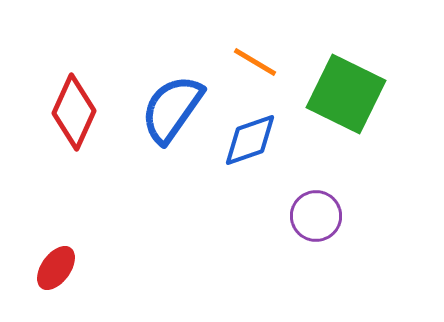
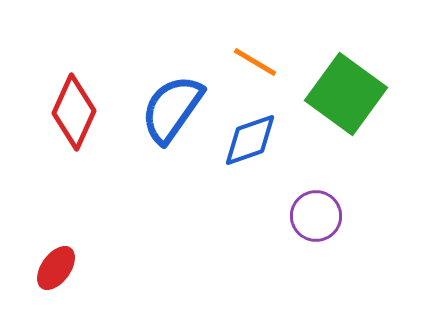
green square: rotated 10 degrees clockwise
